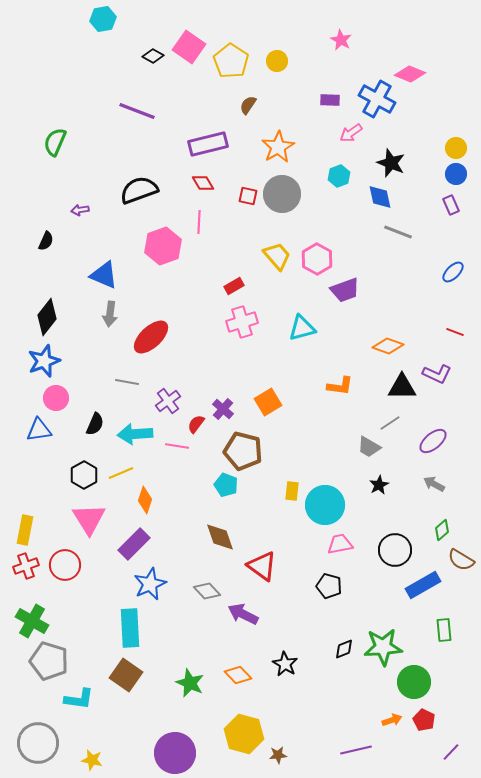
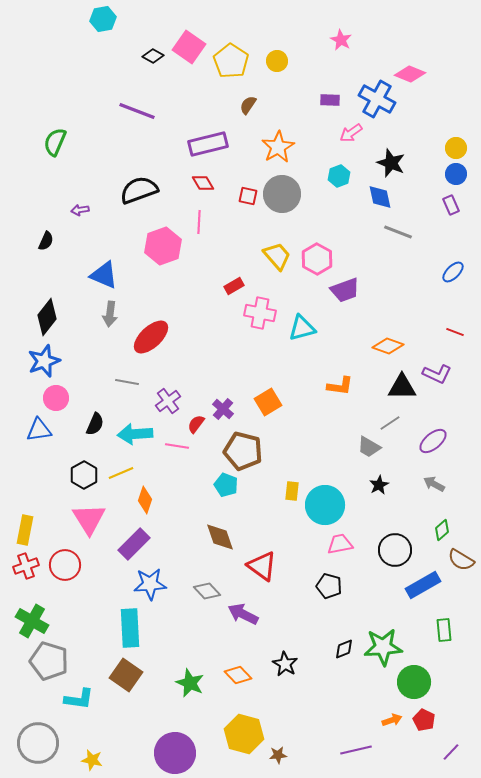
pink cross at (242, 322): moved 18 px right, 9 px up; rotated 28 degrees clockwise
blue star at (150, 584): rotated 20 degrees clockwise
